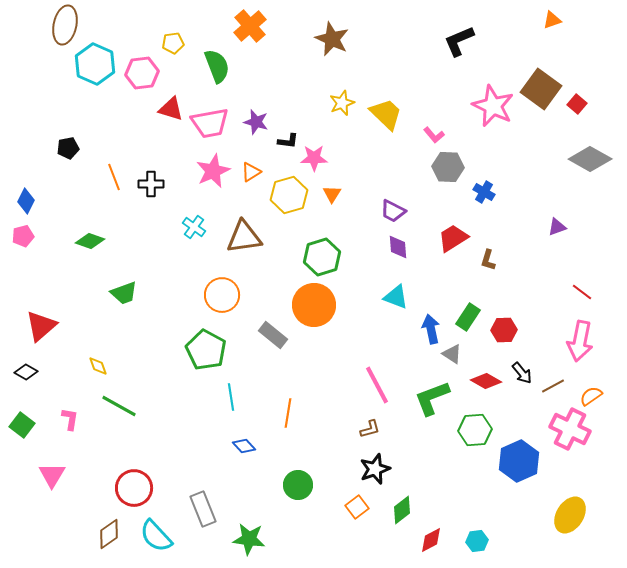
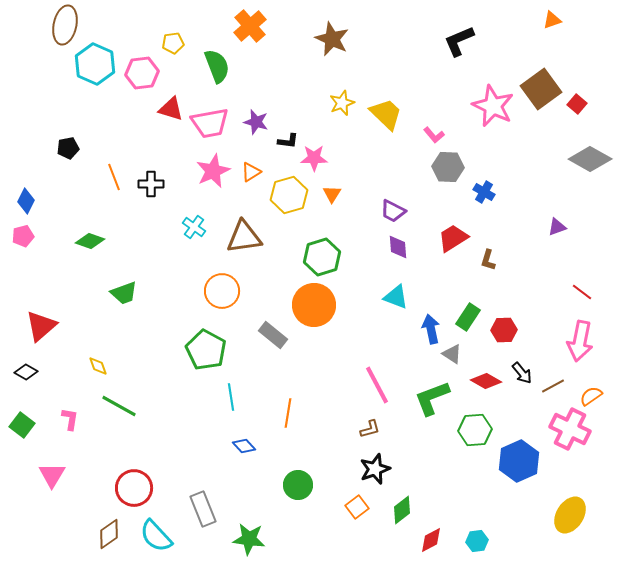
brown square at (541, 89): rotated 18 degrees clockwise
orange circle at (222, 295): moved 4 px up
